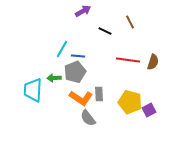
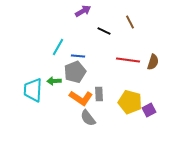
black line: moved 1 px left
cyan line: moved 4 px left, 2 px up
green arrow: moved 3 px down
